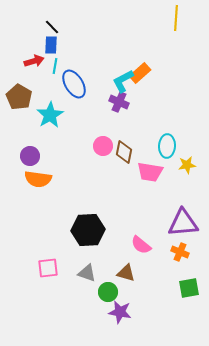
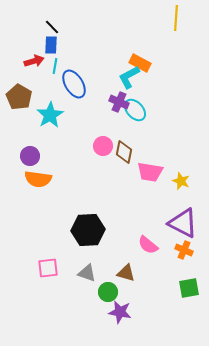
orange rectangle: moved 10 px up; rotated 70 degrees clockwise
cyan L-shape: moved 6 px right, 4 px up
cyan ellipse: moved 32 px left, 36 px up; rotated 45 degrees counterclockwise
yellow star: moved 6 px left, 16 px down; rotated 30 degrees clockwise
purple triangle: rotated 32 degrees clockwise
pink semicircle: moved 7 px right
orange cross: moved 4 px right, 2 px up
